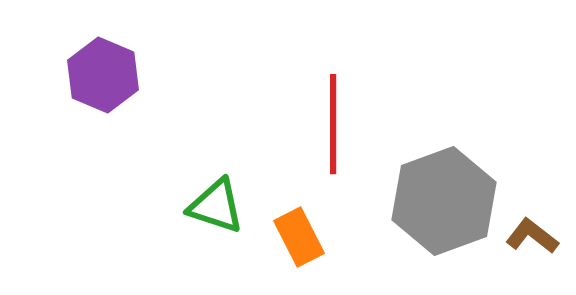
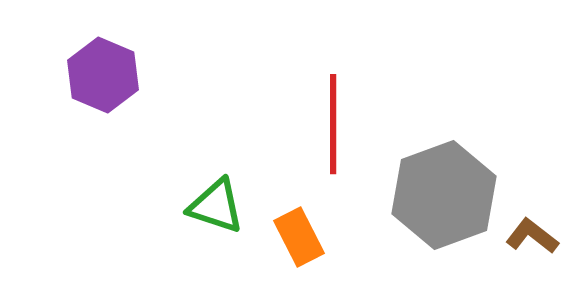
gray hexagon: moved 6 px up
